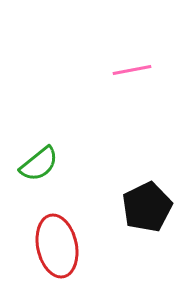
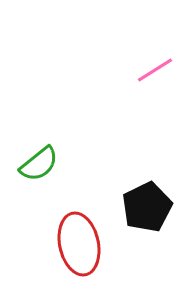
pink line: moved 23 px right; rotated 21 degrees counterclockwise
red ellipse: moved 22 px right, 2 px up
